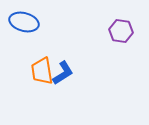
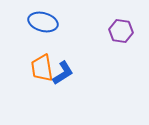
blue ellipse: moved 19 px right
orange trapezoid: moved 3 px up
